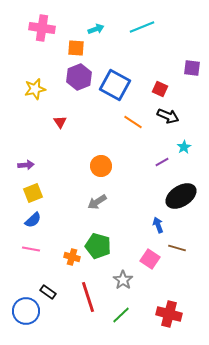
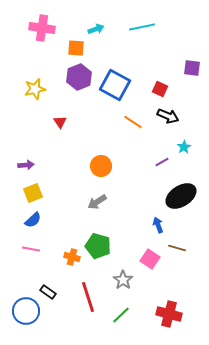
cyan line: rotated 10 degrees clockwise
